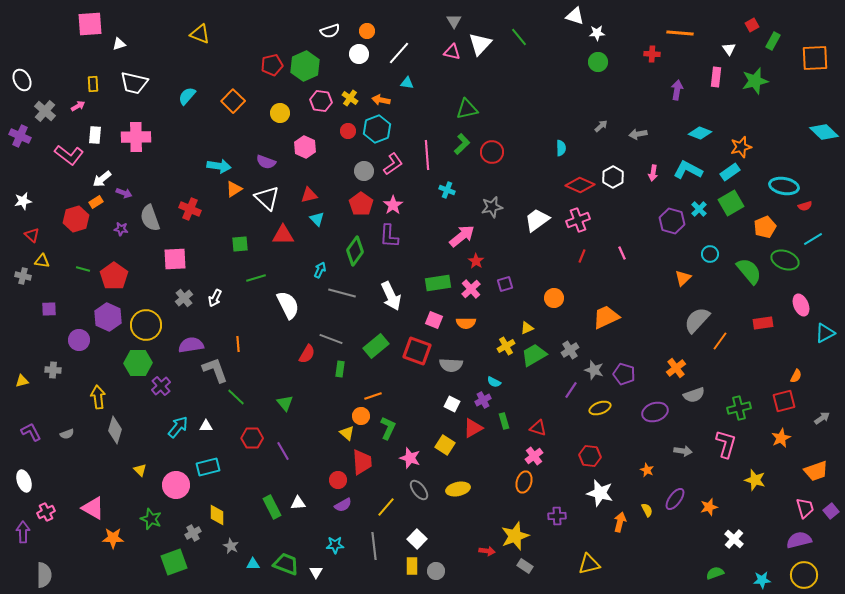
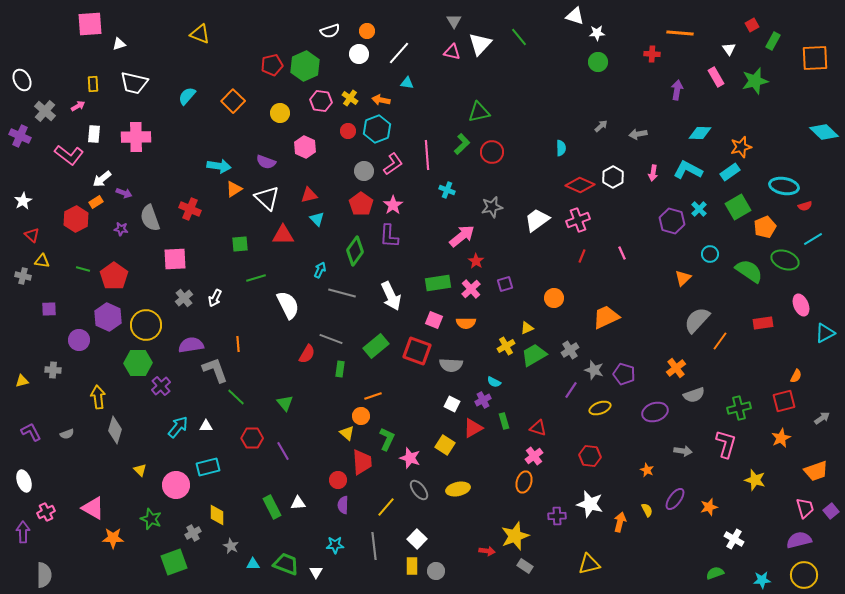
pink rectangle at (716, 77): rotated 36 degrees counterclockwise
green triangle at (467, 109): moved 12 px right, 3 px down
cyan diamond at (700, 133): rotated 20 degrees counterclockwise
white rectangle at (95, 135): moved 1 px left, 1 px up
white star at (23, 201): rotated 18 degrees counterclockwise
green square at (731, 203): moved 7 px right, 4 px down
red hexagon at (76, 219): rotated 10 degrees counterclockwise
green semicircle at (749, 271): rotated 16 degrees counterclockwise
green L-shape at (388, 428): moved 1 px left, 11 px down
white star at (600, 493): moved 10 px left, 11 px down
purple semicircle at (343, 505): rotated 120 degrees clockwise
white cross at (734, 539): rotated 12 degrees counterclockwise
